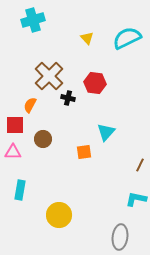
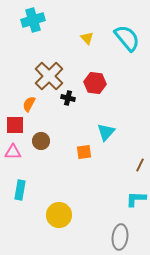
cyan semicircle: rotated 76 degrees clockwise
orange semicircle: moved 1 px left, 1 px up
brown circle: moved 2 px left, 2 px down
cyan L-shape: rotated 10 degrees counterclockwise
